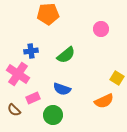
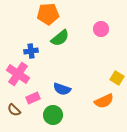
green semicircle: moved 6 px left, 17 px up
